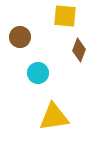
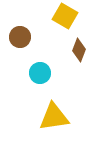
yellow square: rotated 25 degrees clockwise
cyan circle: moved 2 px right
